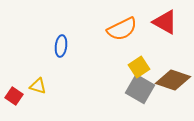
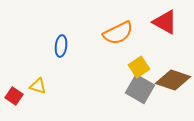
orange semicircle: moved 4 px left, 4 px down
